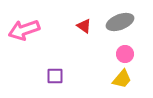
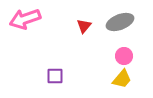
red triangle: rotated 35 degrees clockwise
pink arrow: moved 1 px right, 11 px up
pink circle: moved 1 px left, 2 px down
